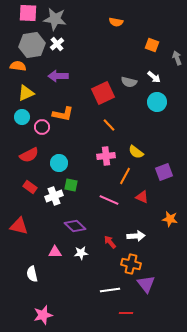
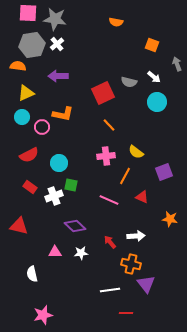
gray arrow at (177, 58): moved 6 px down
